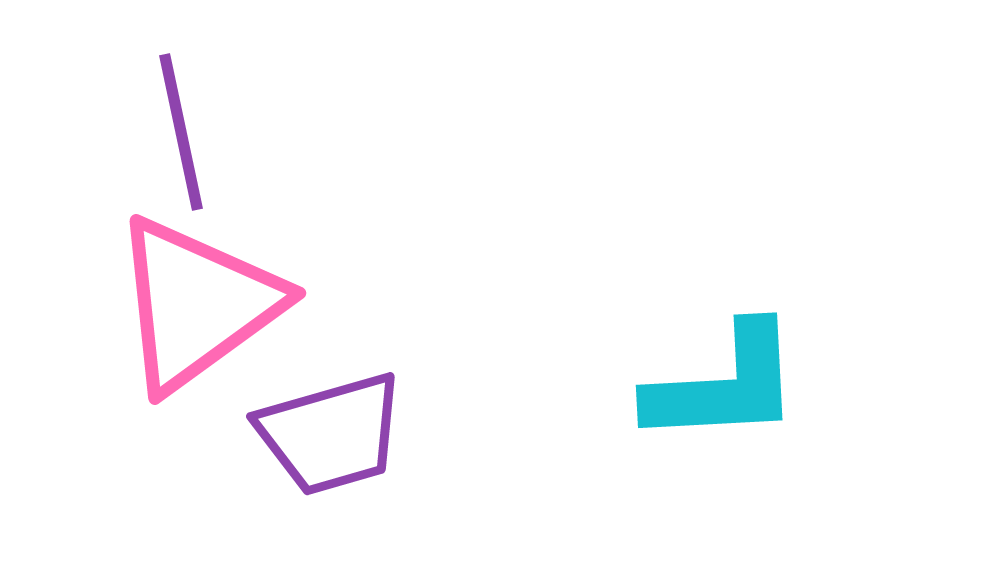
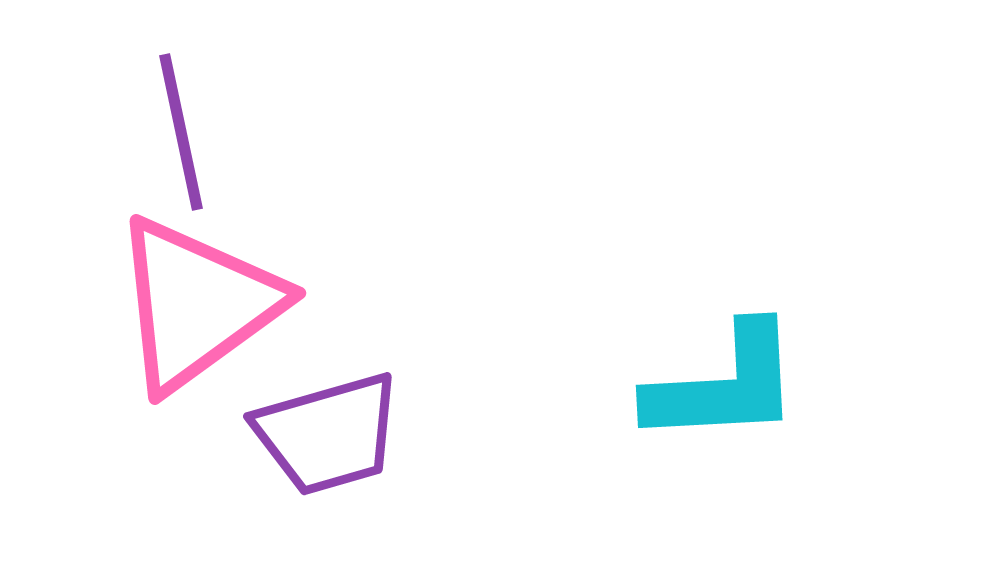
purple trapezoid: moved 3 px left
